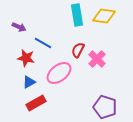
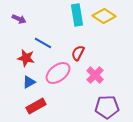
yellow diamond: rotated 25 degrees clockwise
purple arrow: moved 8 px up
red semicircle: moved 3 px down
pink cross: moved 2 px left, 16 px down
pink ellipse: moved 1 px left
red rectangle: moved 3 px down
purple pentagon: moved 2 px right; rotated 20 degrees counterclockwise
